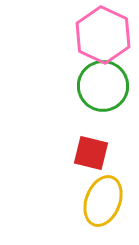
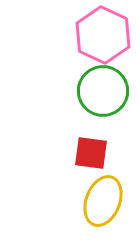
green circle: moved 5 px down
red square: rotated 6 degrees counterclockwise
